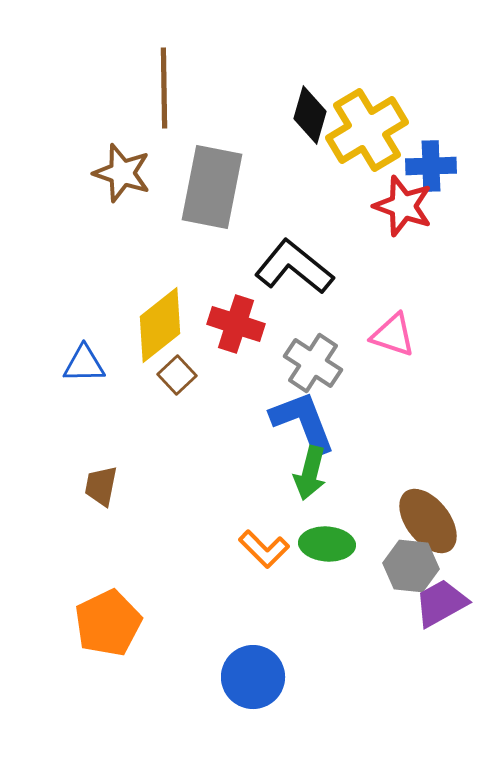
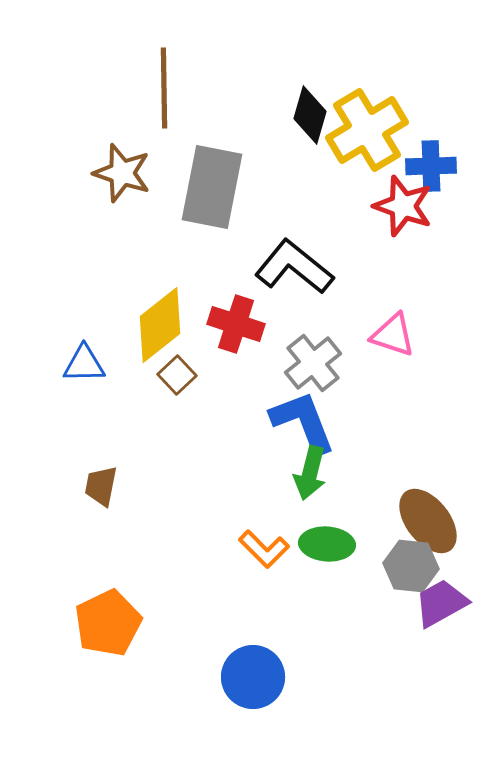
gray cross: rotated 18 degrees clockwise
